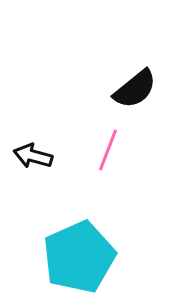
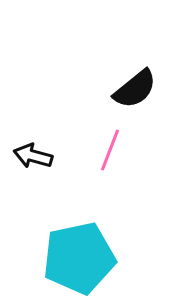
pink line: moved 2 px right
cyan pentagon: moved 1 px down; rotated 12 degrees clockwise
